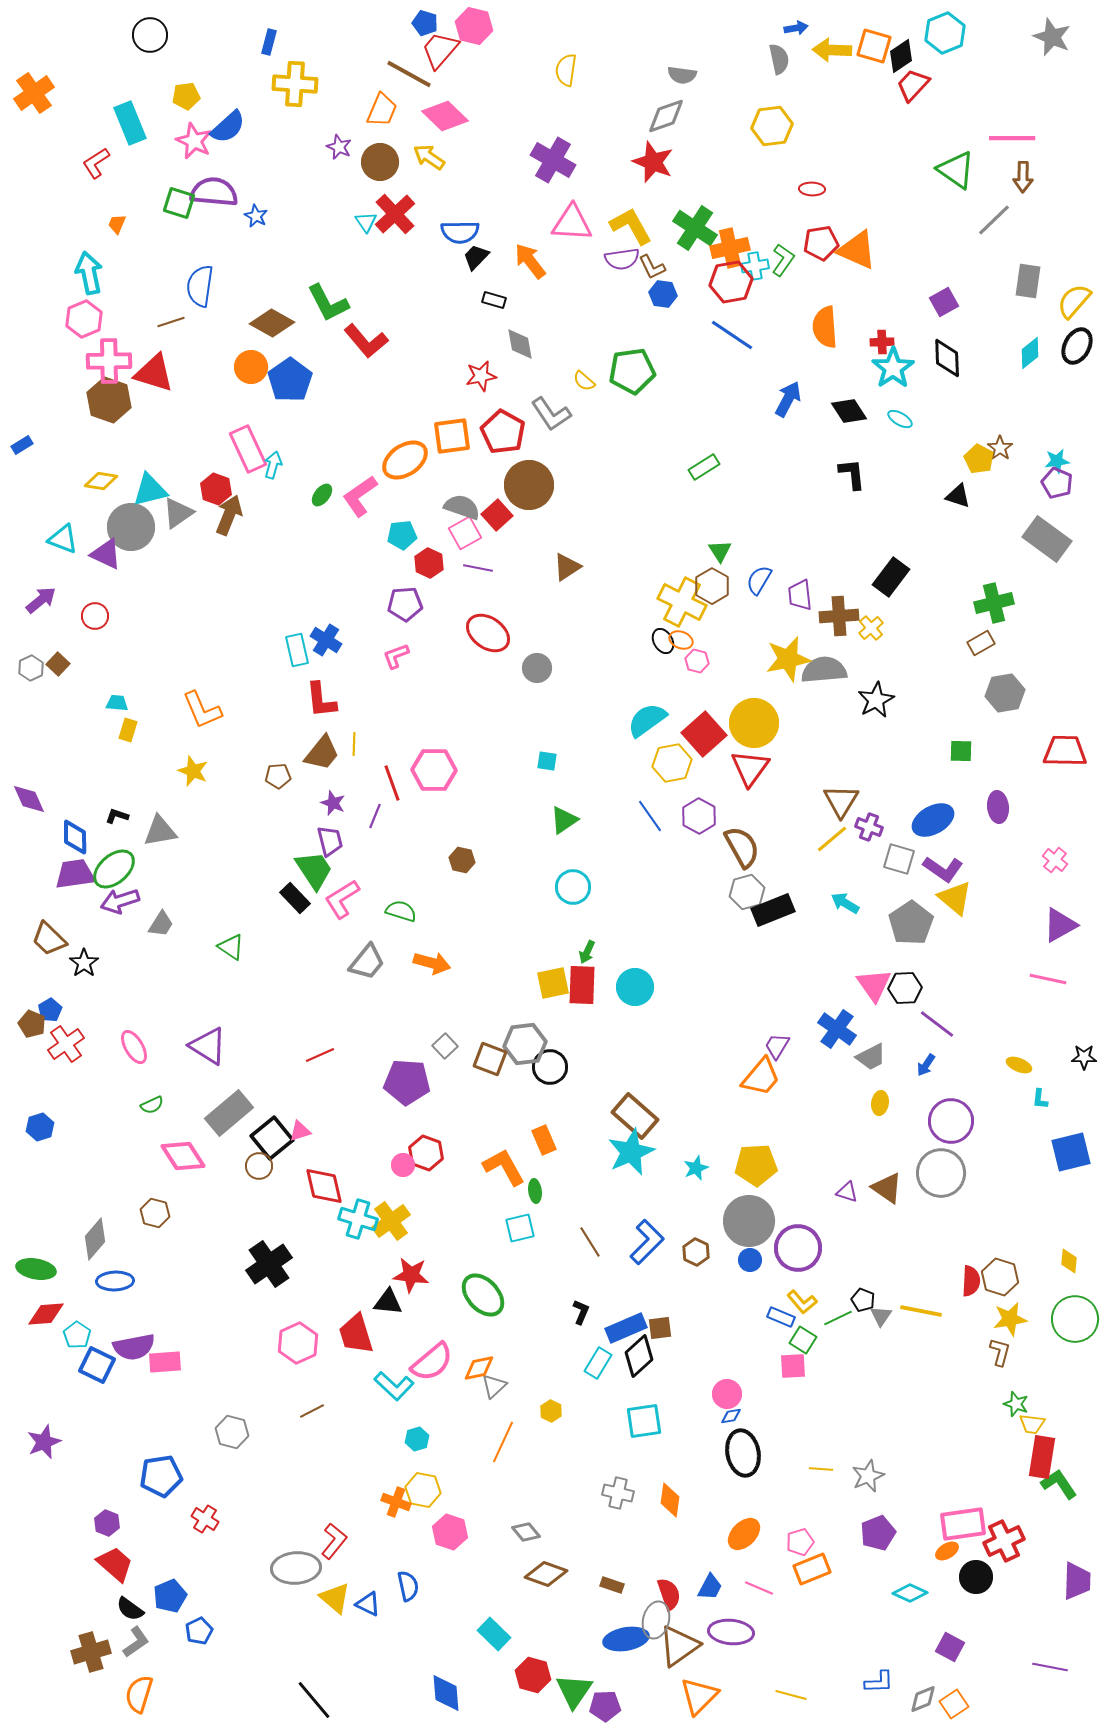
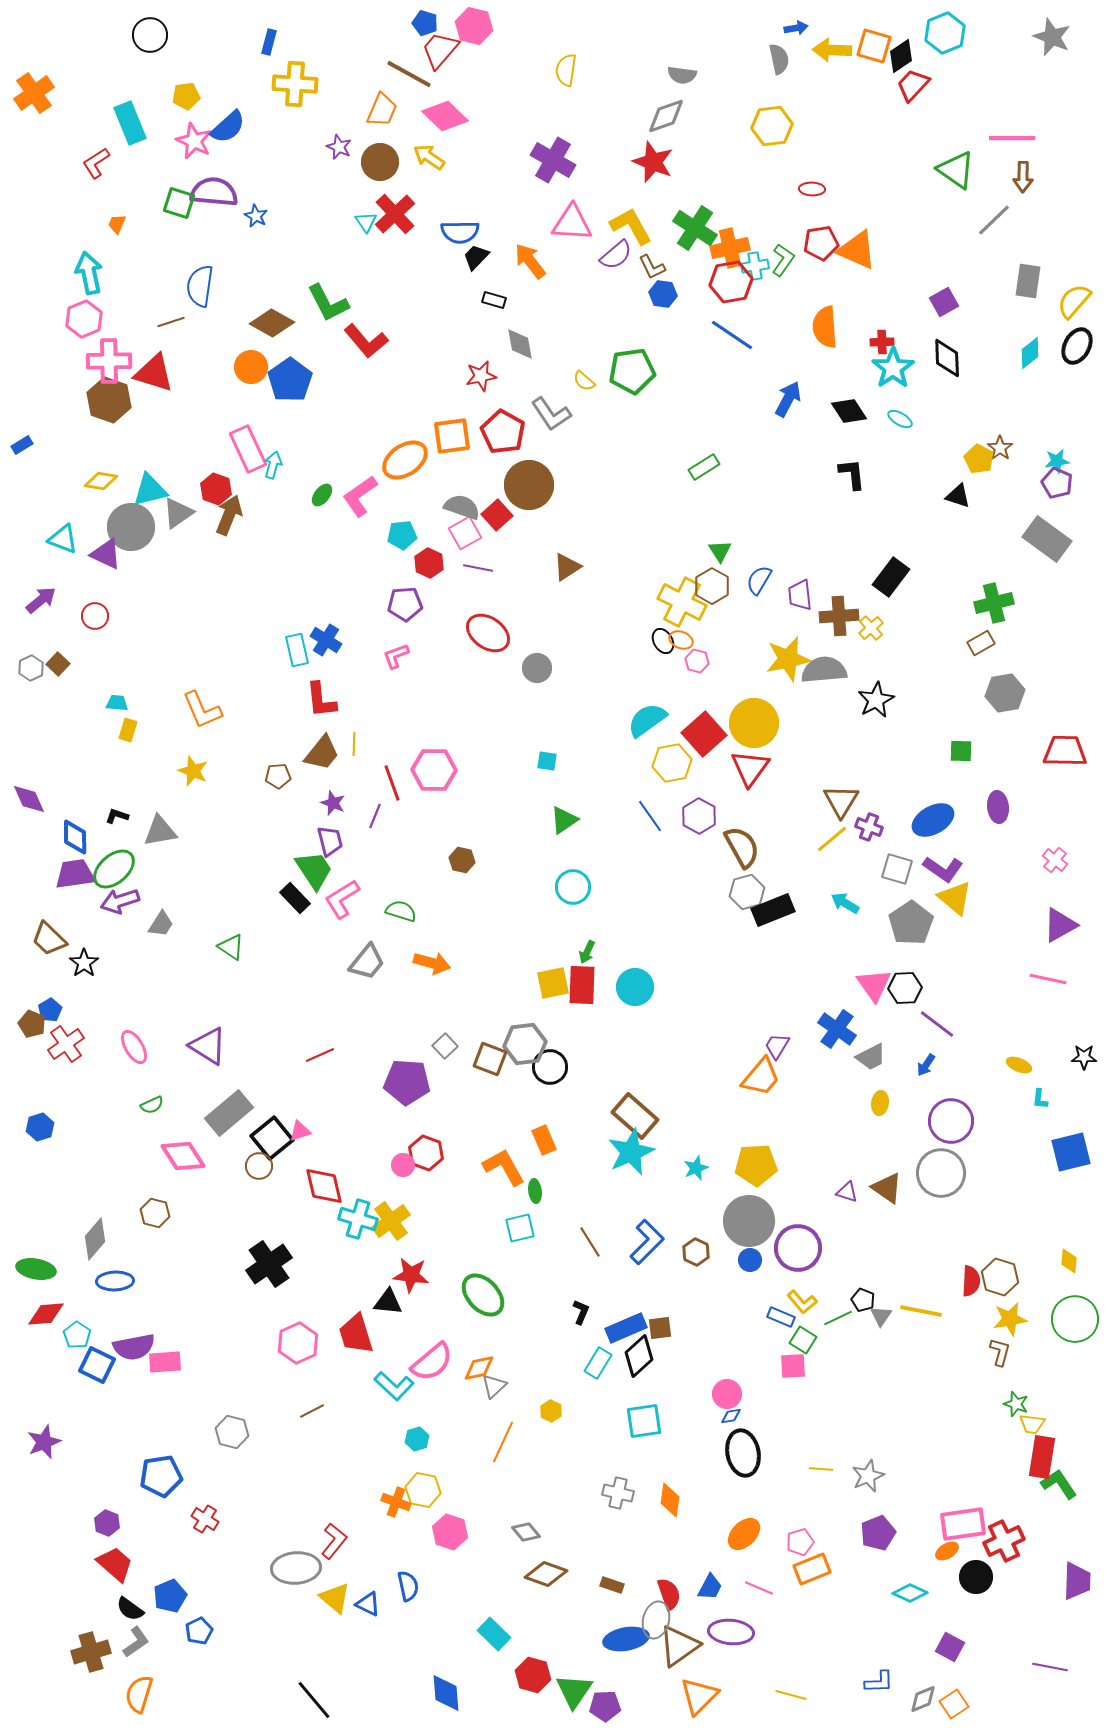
purple semicircle at (622, 259): moved 6 px left, 4 px up; rotated 32 degrees counterclockwise
gray square at (899, 859): moved 2 px left, 10 px down
